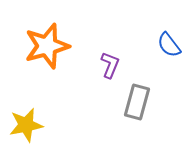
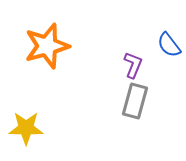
purple L-shape: moved 23 px right
gray rectangle: moved 2 px left, 1 px up
yellow star: moved 3 px down; rotated 12 degrees clockwise
